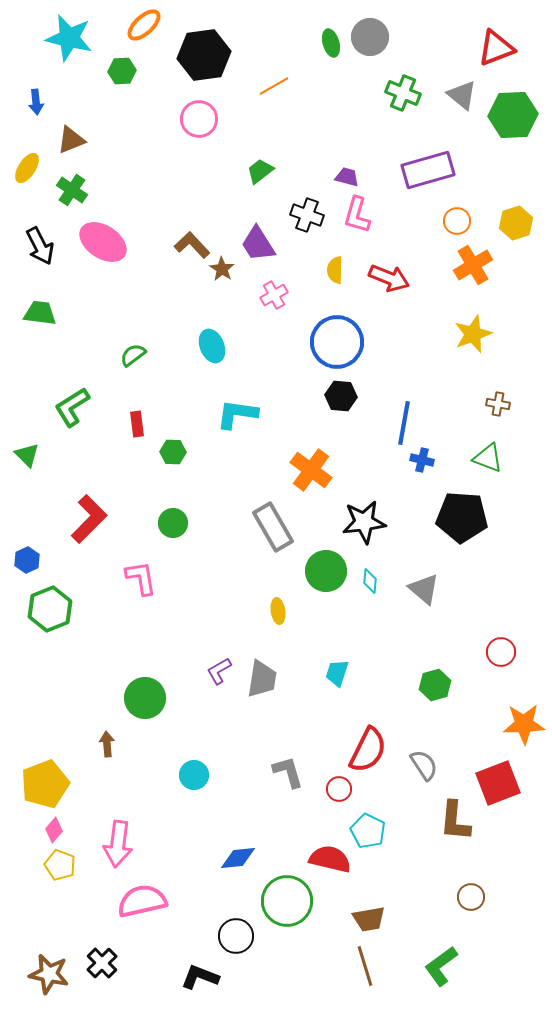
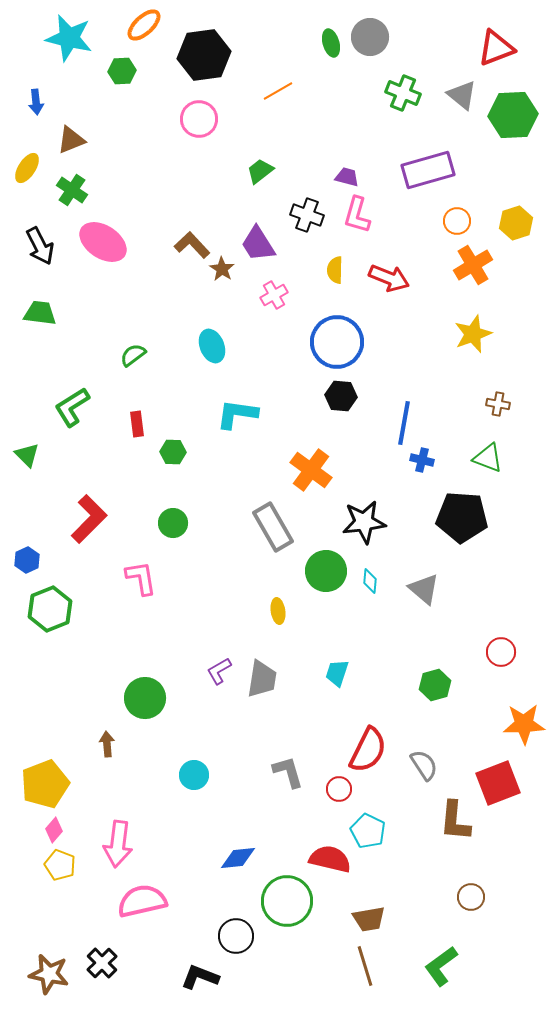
orange line at (274, 86): moved 4 px right, 5 px down
